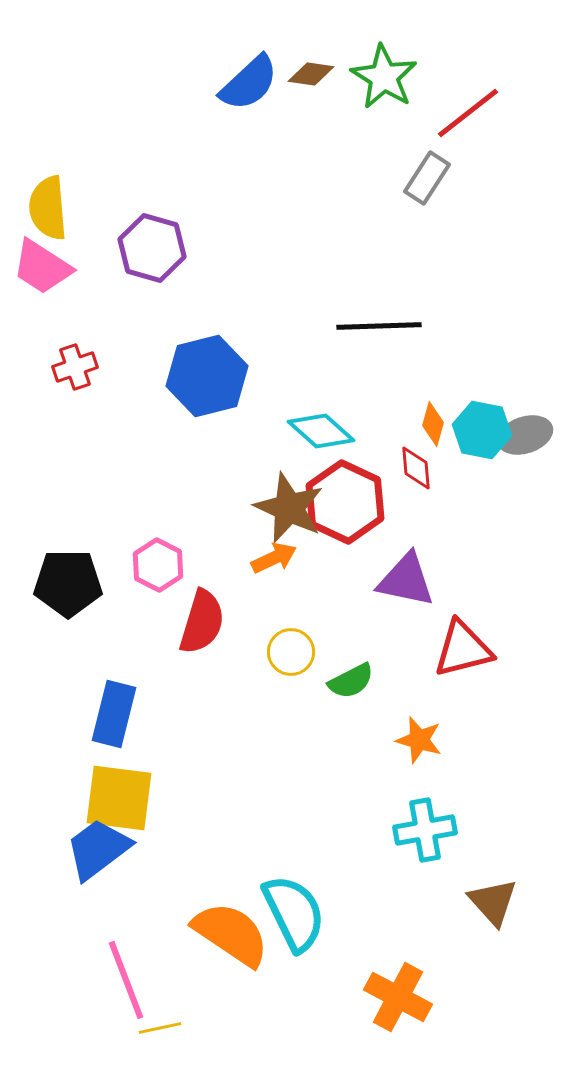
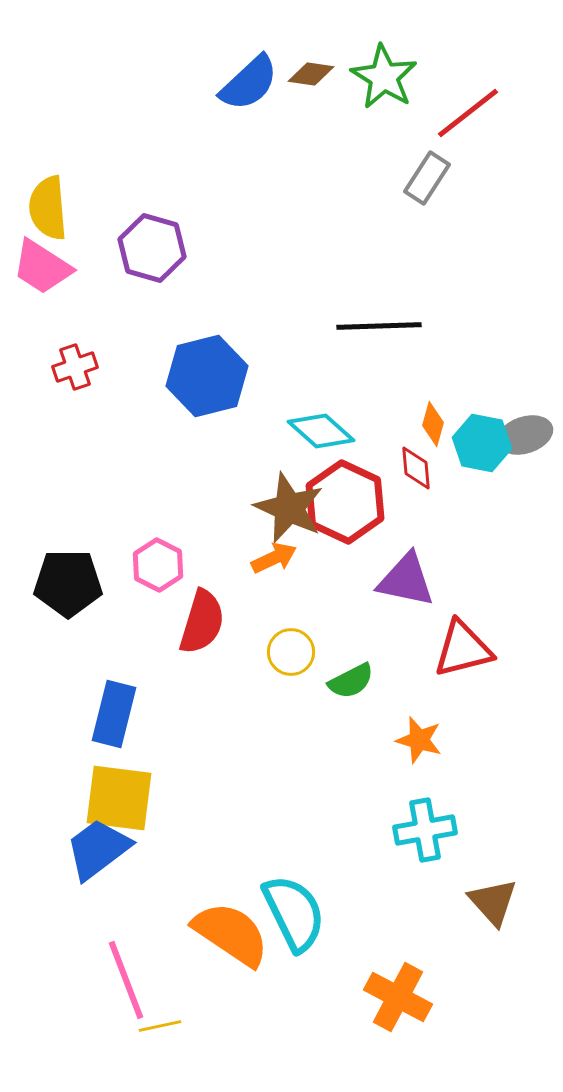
cyan hexagon: moved 13 px down
yellow line: moved 2 px up
